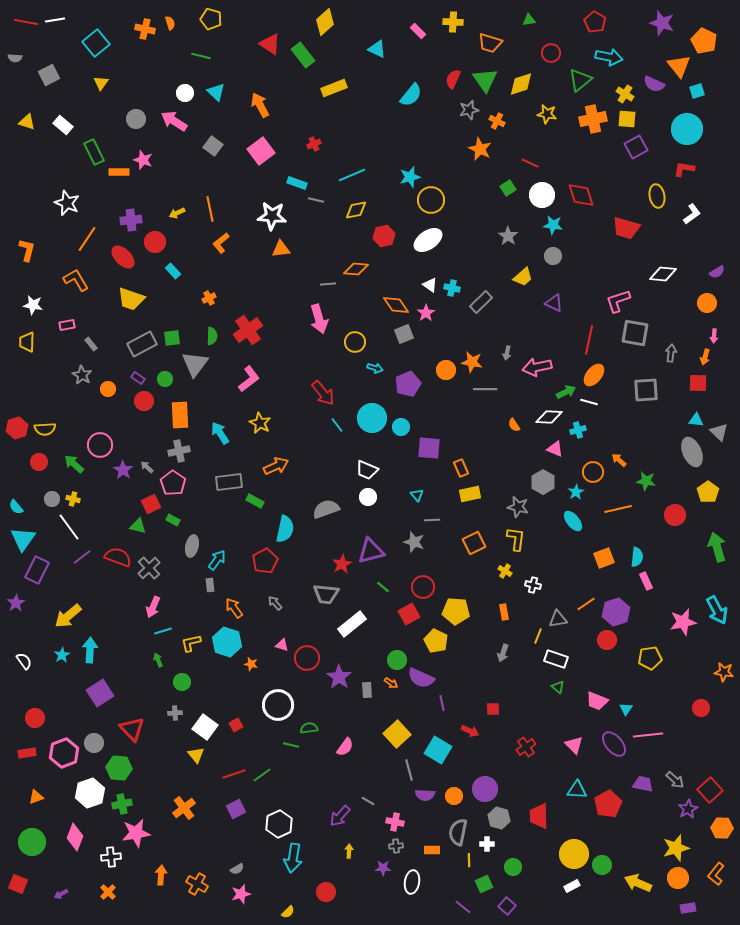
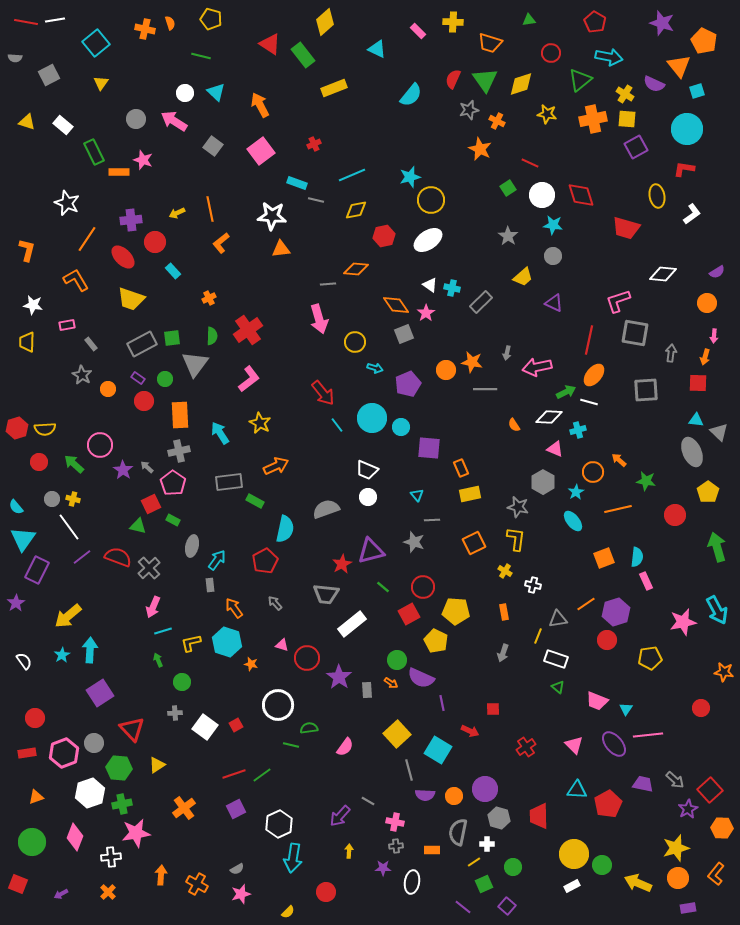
yellow triangle at (196, 755): moved 39 px left, 10 px down; rotated 36 degrees clockwise
yellow line at (469, 860): moved 5 px right, 2 px down; rotated 56 degrees clockwise
